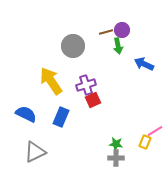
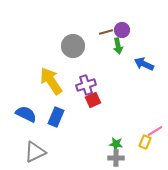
blue rectangle: moved 5 px left
